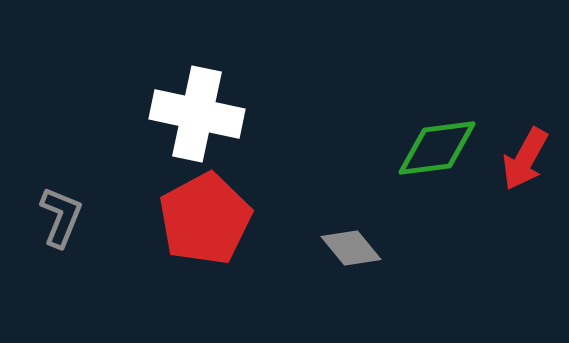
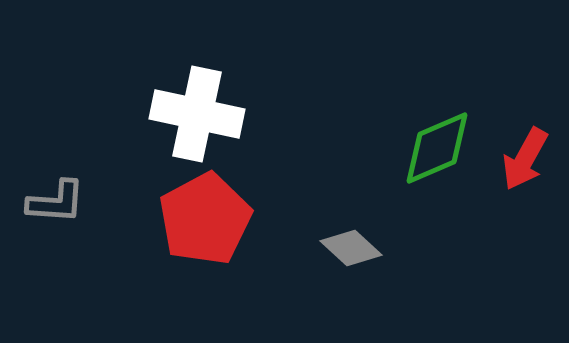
green diamond: rotated 16 degrees counterclockwise
gray L-shape: moved 5 px left, 15 px up; rotated 72 degrees clockwise
gray diamond: rotated 8 degrees counterclockwise
